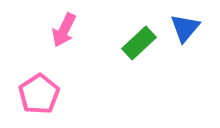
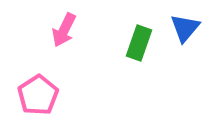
green rectangle: rotated 28 degrees counterclockwise
pink pentagon: moved 1 px left, 1 px down
